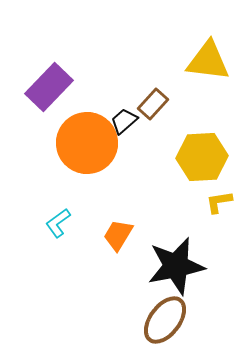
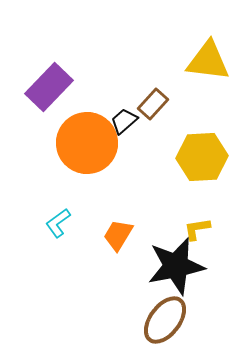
yellow L-shape: moved 22 px left, 27 px down
